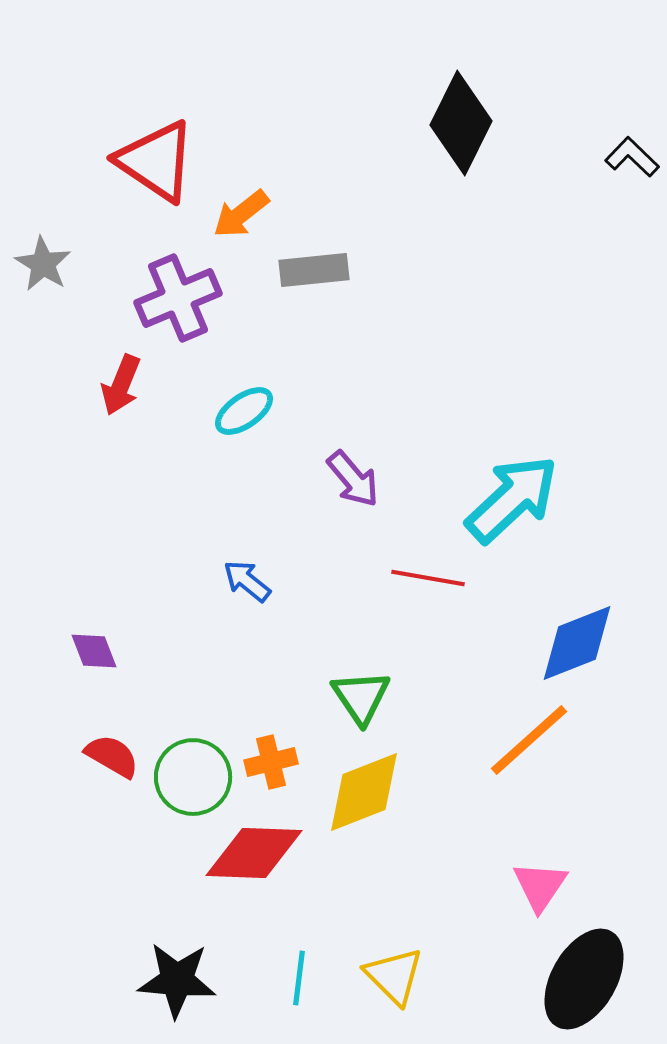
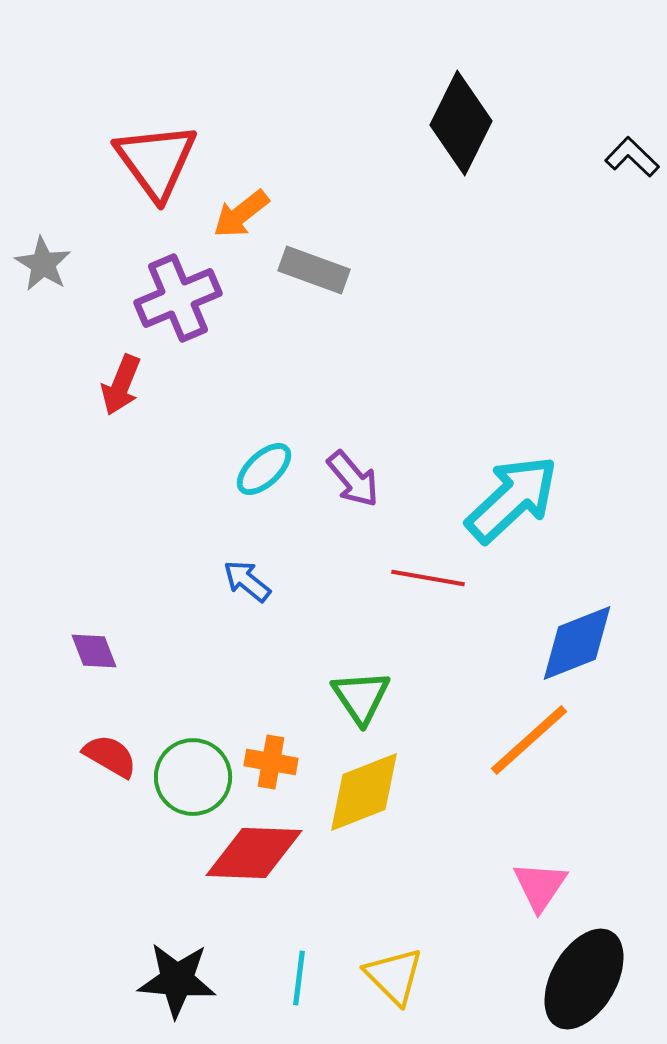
red triangle: rotated 20 degrees clockwise
gray rectangle: rotated 26 degrees clockwise
cyan ellipse: moved 20 px right, 58 px down; rotated 8 degrees counterclockwise
red semicircle: moved 2 px left
orange cross: rotated 24 degrees clockwise
